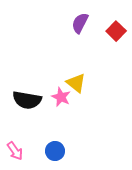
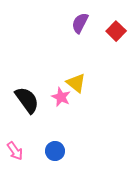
black semicircle: rotated 136 degrees counterclockwise
